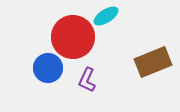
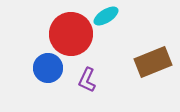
red circle: moved 2 px left, 3 px up
